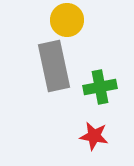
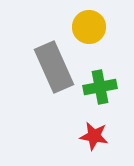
yellow circle: moved 22 px right, 7 px down
gray rectangle: moved 1 px down; rotated 12 degrees counterclockwise
